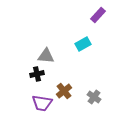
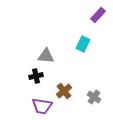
cyan rectangle: rotated 35 degrees counterclockwise
black cross: moved 1 px left, 2 px down
purple trapezoid: moved 3 px down
